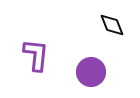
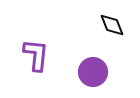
purple circle: moved 2 px right
